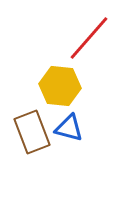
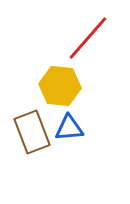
red line: moved 1 px left
blue triangle: rotated 20 degrees counterclockwise
